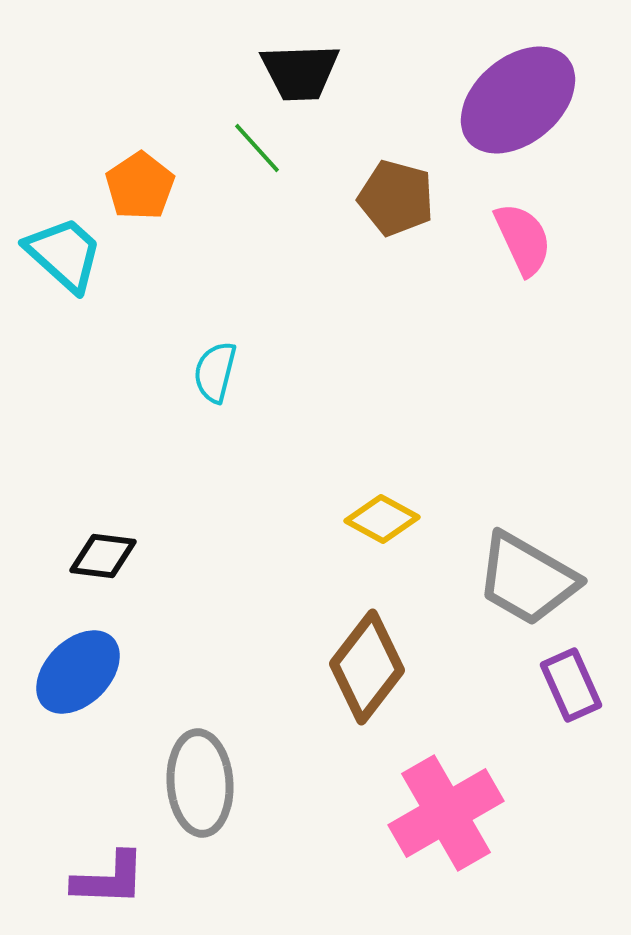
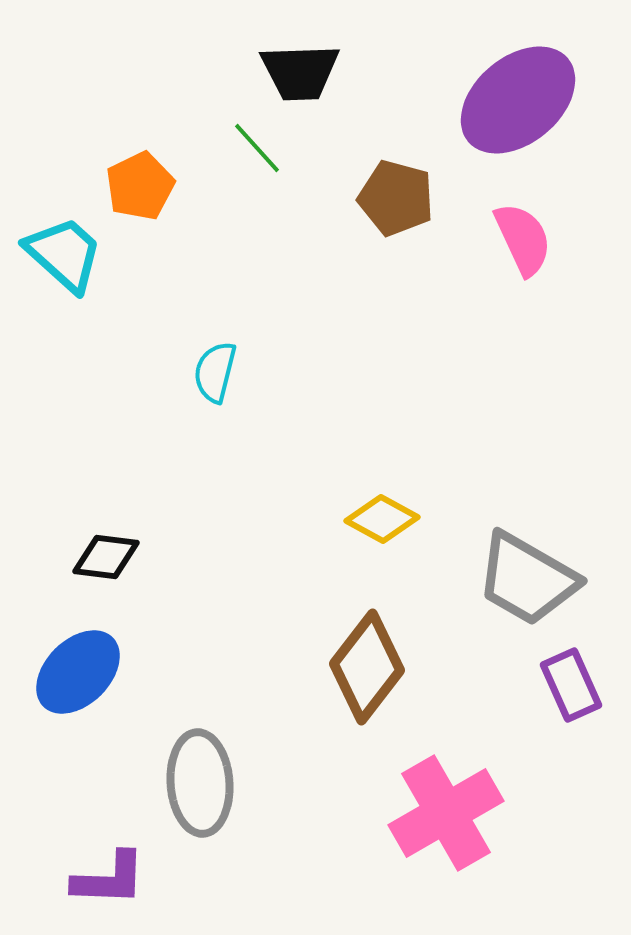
orange pentagon: rotated 8 degrees clockwise
black diamond: moved 3 px right, 1 px down
